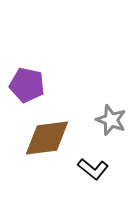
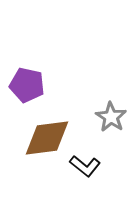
gray star: moved 3 px up; rotated 12 degrees clockwise
black L-shape: moved 8 px left, 3 px up
